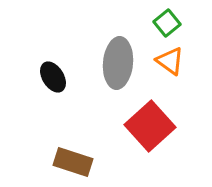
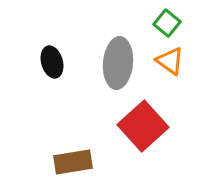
green square: rotated 12 degrees counterclockwise
black ellipse: moved 1 px left, 15 px up; rotated 16 degrees clockwise
red square: moved 7 px left
brown rectangle: rotated 27 degrees counterclockwise
